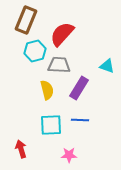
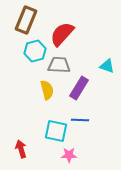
cyan square: moved 5 px right, 6 px down; rotated 15 degrees clockwise
